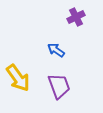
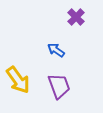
purple cross: rotated 18 degrees counterclockwise
yellow arrow: moved 2 px down
